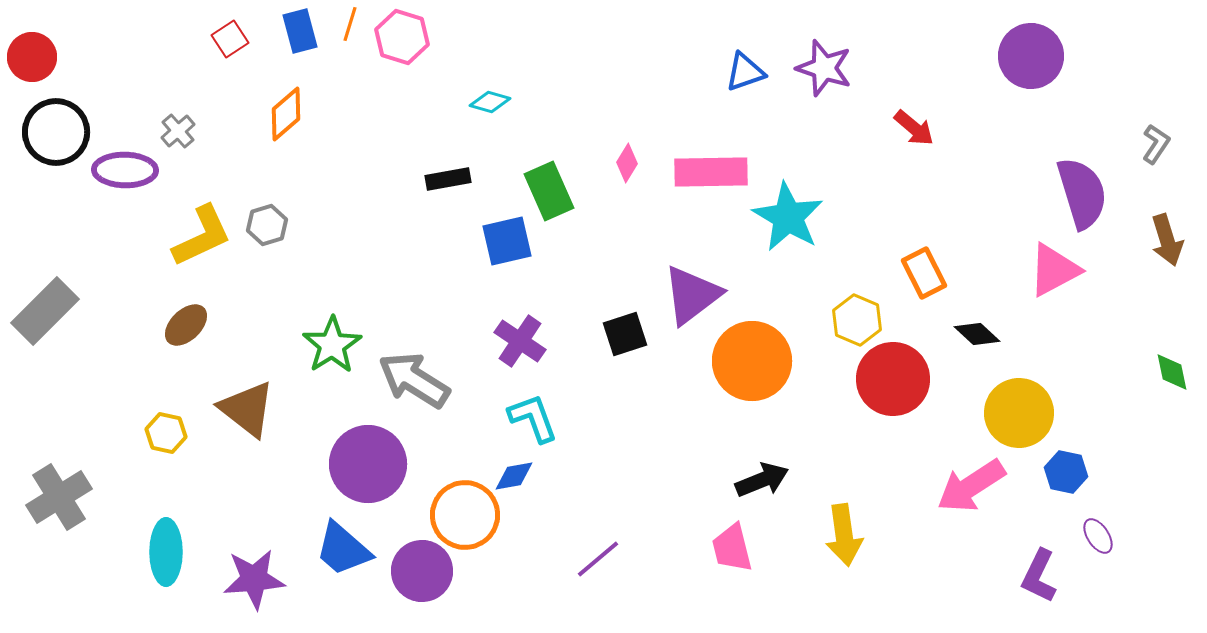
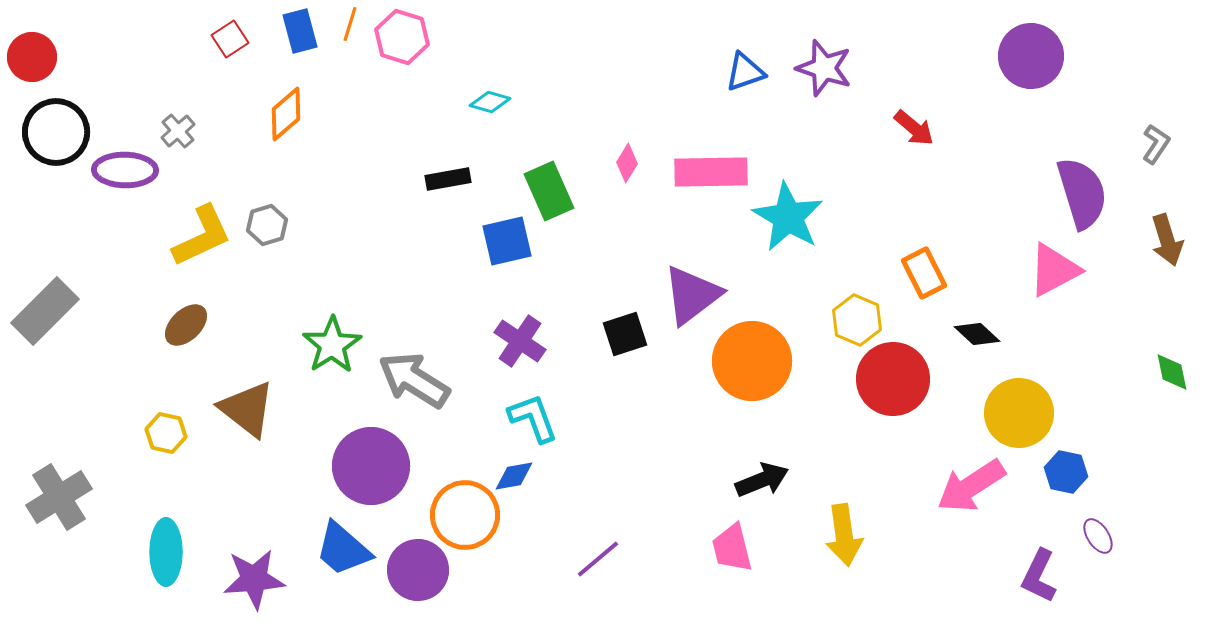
purple circle at (368, 464): moved 3 px right, 2 px down
purple circle at (422, 571): moved 4 px left, 1 px up
